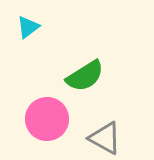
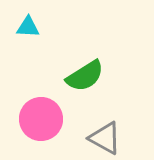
cyan triangle: rotated 40 degrees clockwise
pink circle: moved 6 px left
